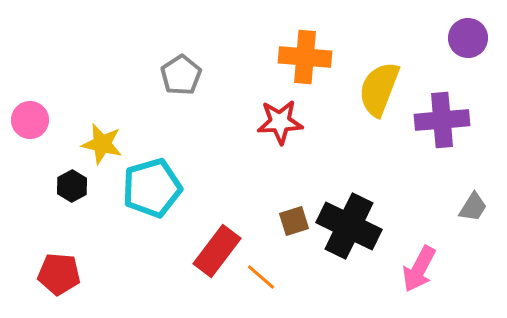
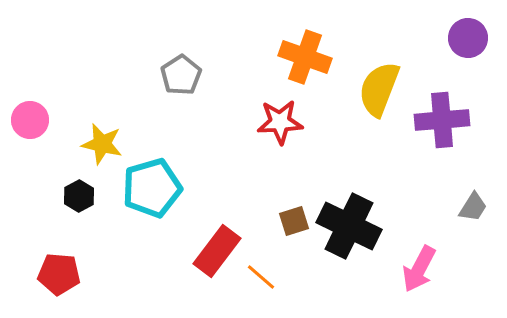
orange cross: rotated 15 degrees clockwise
black hexagon: moved 7 px right, 10 px down
